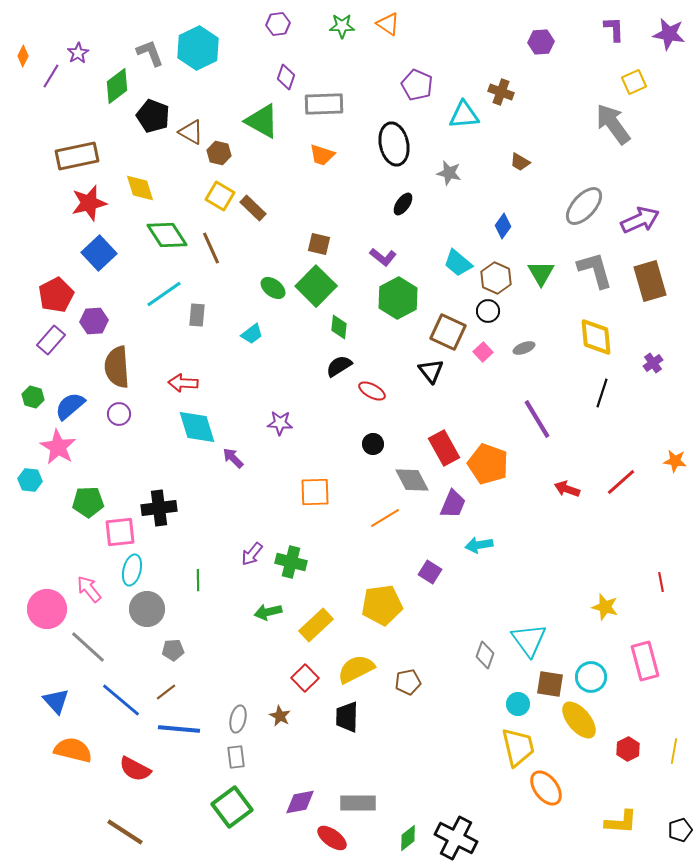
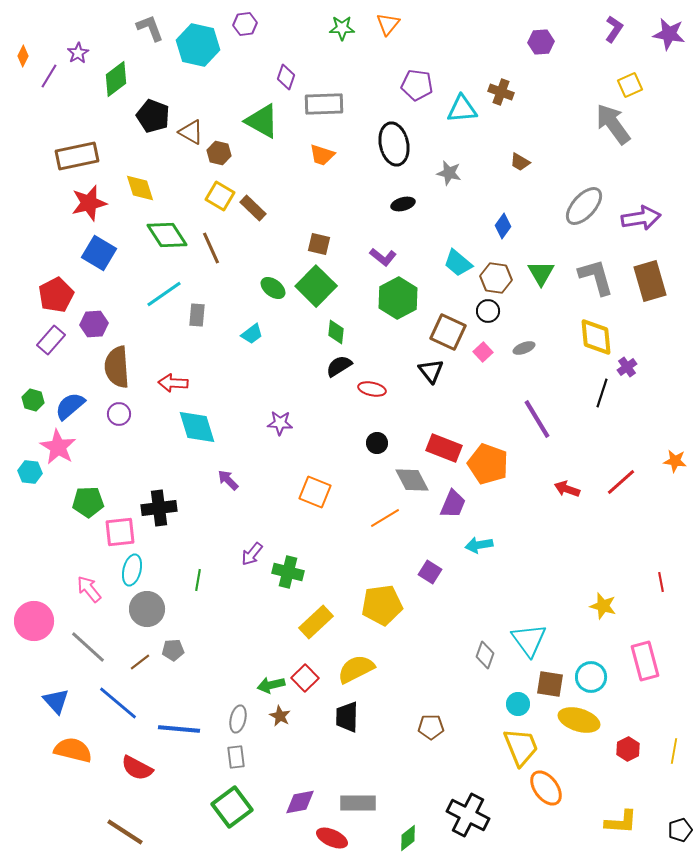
purple hexagon at (278, 24): moved 33 px left
orange triangle at (388, 24): rotated 35 degrees clockwise
green star at (342, 26): moved 2 px down
purple L-shape at (614, 29): rotated 36 degrees clockwise
cyan hexagon at (198, 48): moved 3 px up; rotated 21 degrees counterclockwise
gray L-shape at (150, 53): moved 25 px up
purple line at (51, 76): moved 2 px left
yellow square at (634, 82): moved 4 px left, 3 px down
purple pentagon at (417, 85): rotated 16 degrees counterclockwise
green diamond at (117, 86): moved 1 px left, 7 px up
cyan triangle at (464, 115): moved 2 px left, 6 px up
black ellipse at (403, 204): rotated 40 degrees clockwise
purple arrow at (640, 220): moved 1 px right, 2 px up; rotated 15 degrees clockwise
blue square at (99, 253): rotated 16 degrees counterclockwise
gray L-shape at (595, 270): moved 1 px right, 7 px down
brown hexagon at (496, 278): rotated 16 degrees counterclockwise
purple hexagon at (94, 321): moved 3 px down
green diamond at (339, 327): moved 3 px left, 5 px down
purple cross at (653, 363): moved 26 px left, 4 px down
red arrow at (183, 383): moved 10 px left
red ellipse at (372, 391): moved 2 px up; rotated 16 degrees counterclockwise
green hexagon at (33, 397): moved 3 px down
black circle at (373, 444): moved 4 px right, 1 px up
red rectangle at (444, 448): rotated 40 degrees counterclockwise
purple arrow at (233, 458): moved 5 px left, 22 px down
cyan hexagon at (30, 480): moved 8 px up
orange square at (315, 492): rotated 24 degrees clockwise
green cross at (291, 562): moved 3 px left, 10 px down
green line at (198, 580): rotated 10 degrees clockwise
yellow star at (605, 607): moved 2 px left, 1 px up
pink circle at (47, 609): moved 13 px left, 12 px down
green arrow at (268, 612): moved 3 px right, 73 px down
yellow rectangle at (316, 625): moved 3 px up
brown pentagon at (408, 682): moved 23 px right, 45 px down; rotated 10 degrees clockwise
brown line at (166, 692): moved 26 px left, 30 px up
blue line at (121, 700): moved 3 px left, 3 px down
yellow ellipse at (579, 720): rotated 33 degrees counterclockwise
yellow trapezoid at (518, 747): moved 3 px right; rotated 9 degrees counterclockwise
red semicircle at (135, 769): moved 2 px right, 1 px up
red ellipse at (332, 838): rotated 12 degrees counterclockwise
black cross at (456, 838): moved 12 px right, 23 px up
